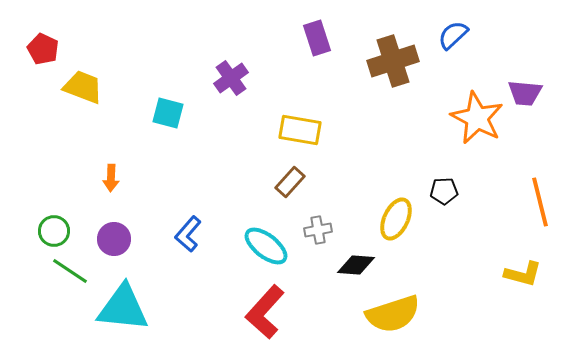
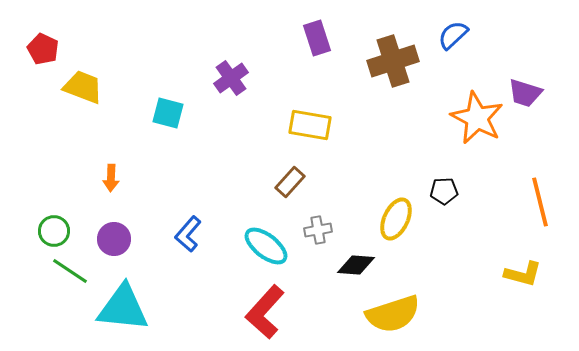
purple trapezoid: rotated 12 degrees clockwise
yellow rectangle: moved 10 px right, 5 px up
